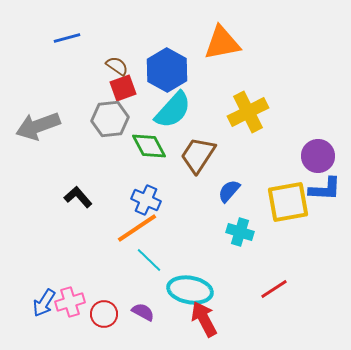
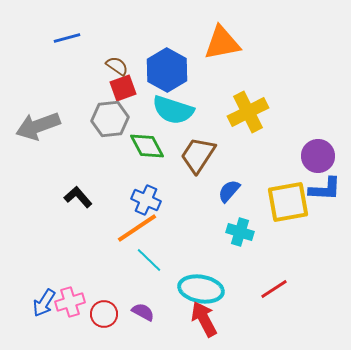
cyan semicircle: rotated 66 degrees clockwise
green diamond: moved 2 px left
cyan ellipse: moved 11 px right, 1 px up
